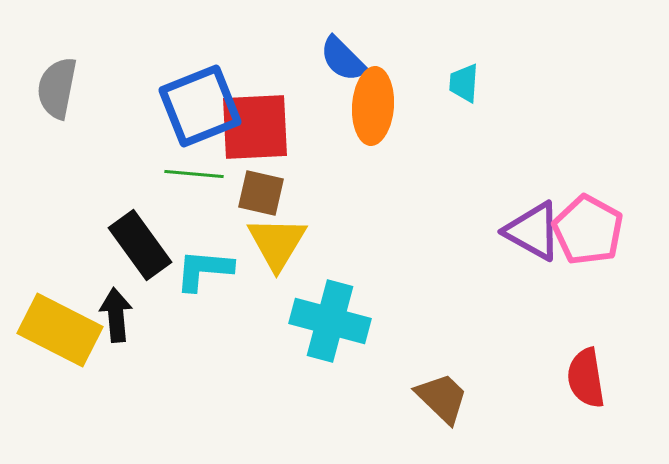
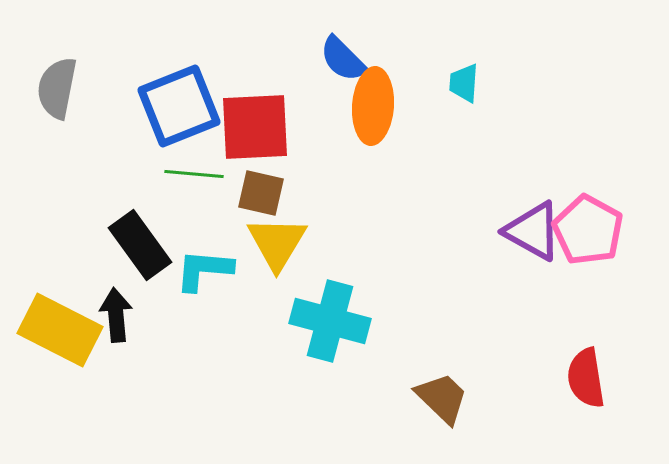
blue square: moved 21 px left
